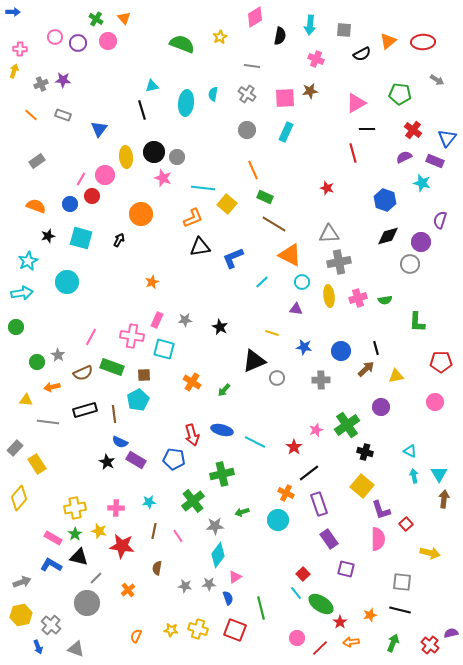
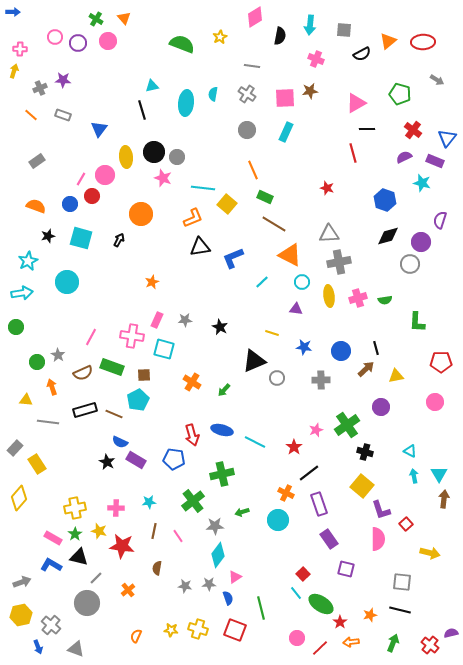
gray cross at (41, 84): moved 1 px left, 4 px down
green pentagon at (400, 94): rotated 10 degrees clockwise
orange arrow at (52, 387): rotated 84 degrees clockwise
brown line at (114, 414): rotated 60 degrees counterclockwise
